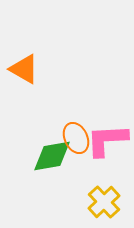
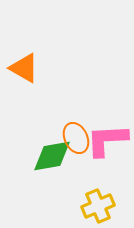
orange triangle: moved 1 px up
yellow cross: moved 6 px left, 4 px down; rotated 20 degrees clockwise
